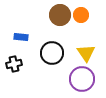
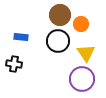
orange circle: moved 9 px down
black circle: moved 6 px right, 12 px up
black cross: rotated 21 degrees clockwise
